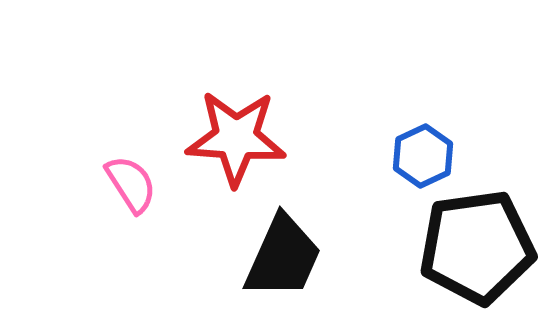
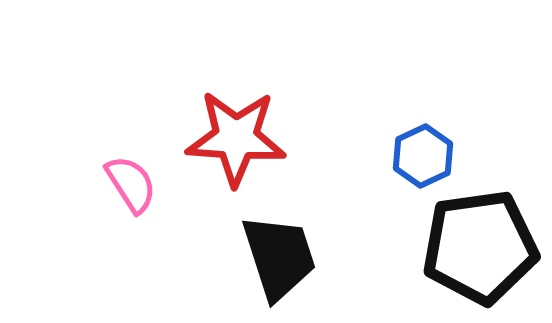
black pentagon: moved 3 px right
black trapezoid: moved 4 px left; rotated 42 degrees counterclockwise
